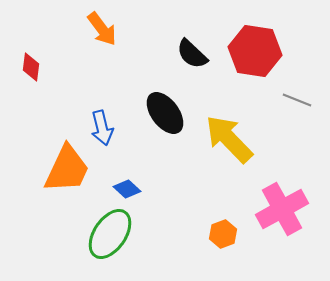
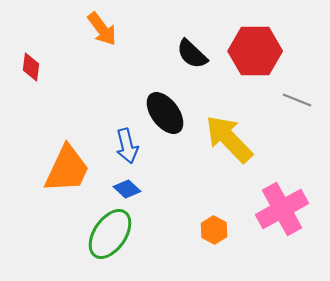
red hexagon: rotated 9 degrees counterclockwise
blue arrow: moved 25 px right, 18 px down
orange hexagon: moved 9 px left, 4 px up; rotated 12 degrees counterclockwise
